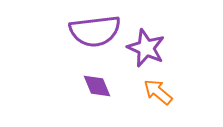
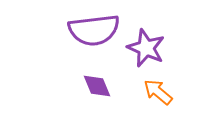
purple semicircle: moved 1 px left, 1 px up
